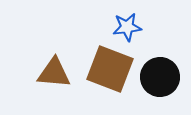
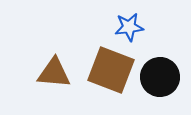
blue star: moved 2 px right
brown square: moved 1 px right, 1 px down
